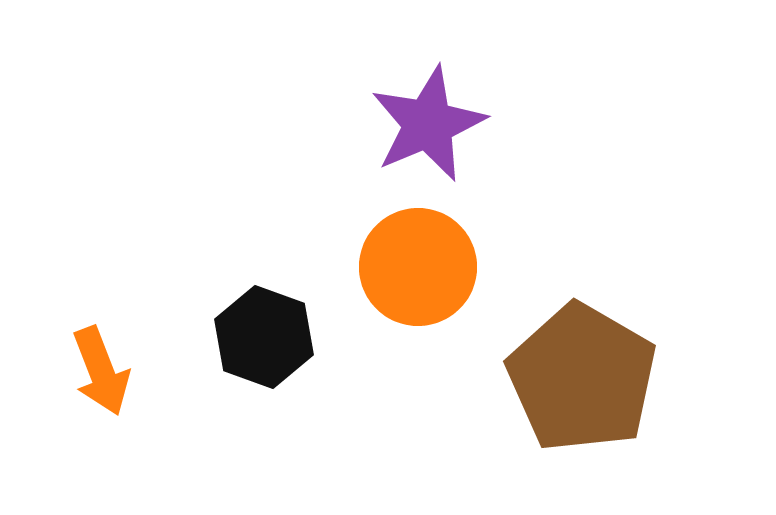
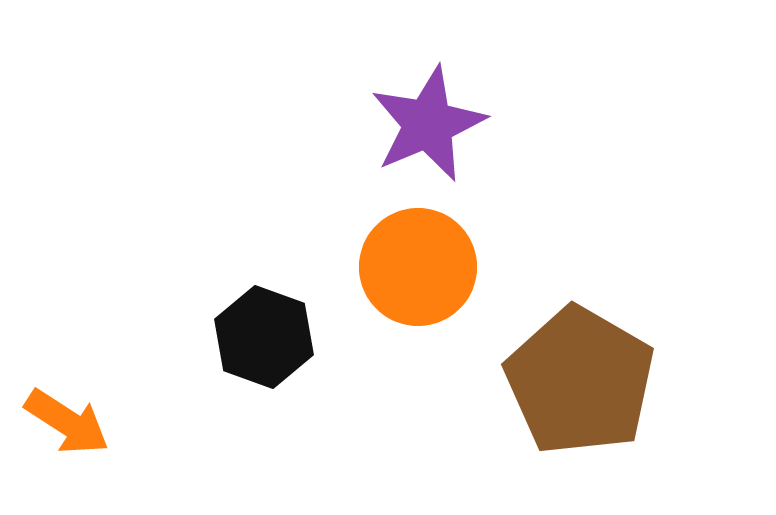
orange arrow: moved 34 px left, 51 px down; rotated 36 degrees counterclockwise
brown pentagon: moved 2 px left, 3 px down
